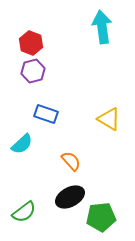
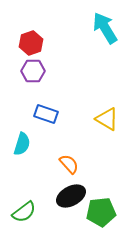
cyan arrow: moved 3 px right, 1 px down; rotated 24 degrees counterclockwise
red hexagon: rotated 20 degrees clockwise
purple hexagon: rotated 15 degrees clockwise
yellow triangle: moved 2 px left
cyan semicircle: rotated 30 degrees counterclockwise
orange semicircle: moved 2 px left, 3 px down
black ellipse: moved 1 px right, 1 px up
green pentagon: moved 5 px up
